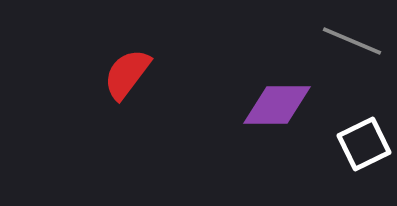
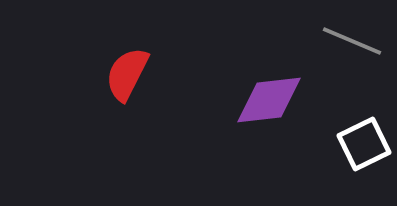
red semicircle: rotated 10 degrees counterclockwise
purple diamond: moved 8 px left, 5 px up; rotated 6 degrees counterclockwise
